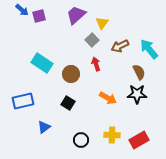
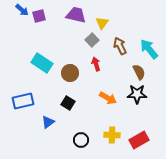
purple trapezoid: rotated 55 degrees clockwise
brown arrow: rotated 90 degrees clockwise
brown circle: moved 1 px left, 1 px up
blue triangle: moved 4 px right, 5 px up
